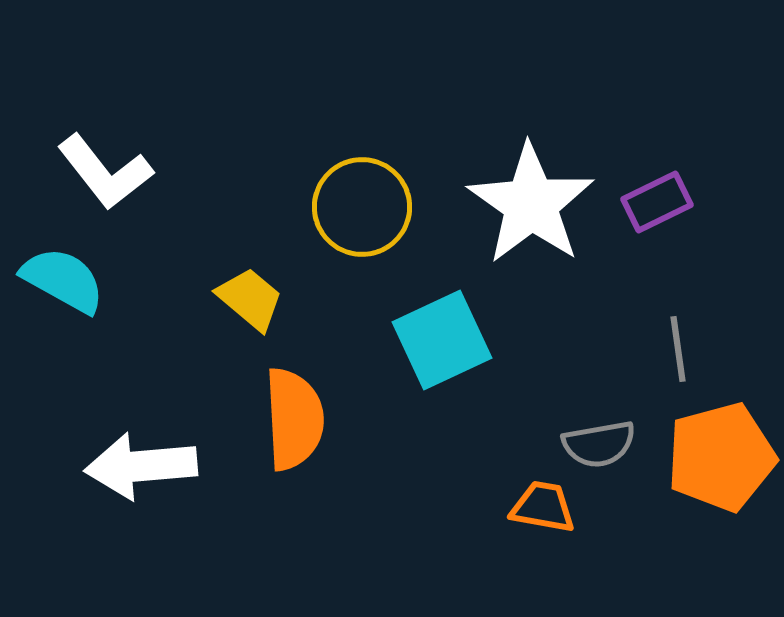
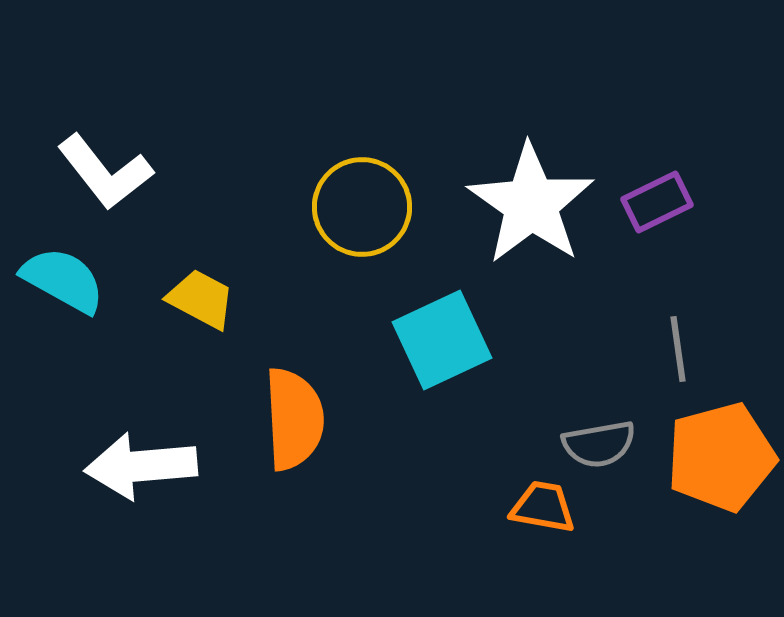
yellow trapezoid: moved 49 px left; rotated 12 degrees counterclockwise
